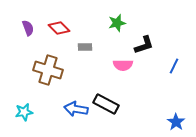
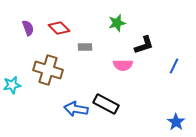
cyan star: moved 12 px left, 27 px up
